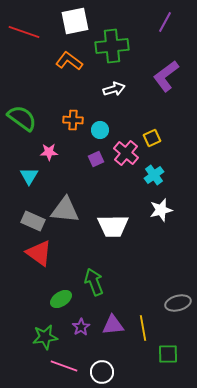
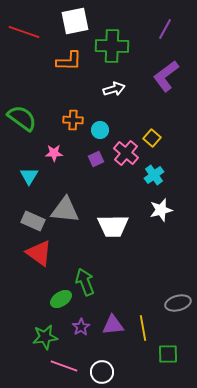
purple line: moved 7 px down
green cross: rotated 8 degrees clockwise
orange L-shape: rotated 144 degrees clockwise
yellow square: rotated 24 degrees counterclockwise
pink star: moved 5 px right, 1 px down
green arrow: moved 9 px left
